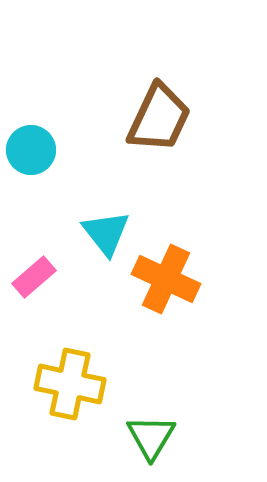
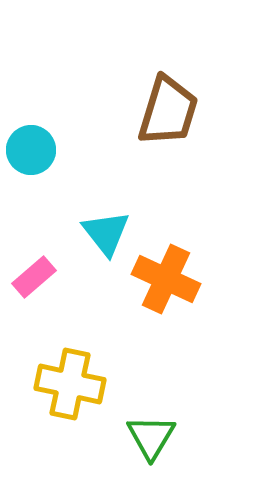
brown trapezoid: moved 9 px right, 7 px up; rotated 8 degrees counterclockwise
